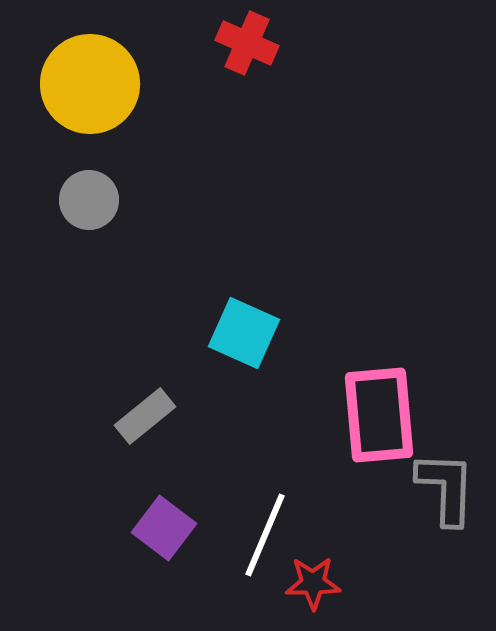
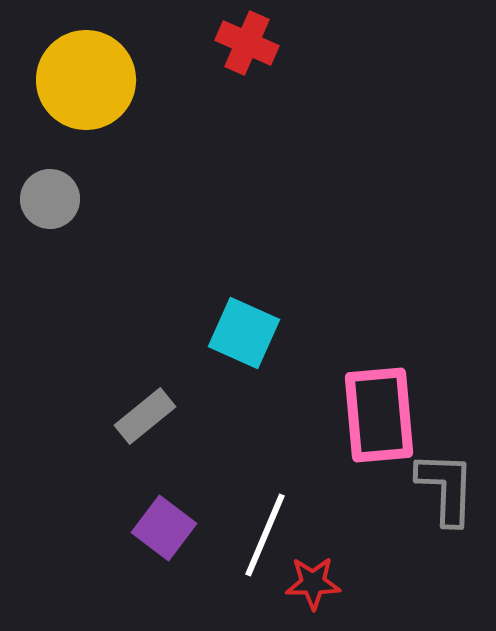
yellow circle: moved 4 px left, 4 px up
gray circle: moved 39 px left, 1 px up
